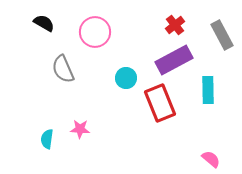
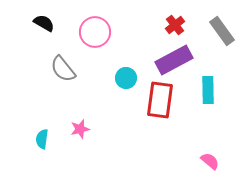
gray rectangle: moved 4 px up; rotated 8 degrees counterclockwise
gray semicircle: rotated 16 degrees counterclockwise
red rectangle: moved 3 px up; rotated 30 degrees clockwise
pink star: rotated 18 degrees counterclockwise
cyan semicircle: moved 5 px left
pink semicircle: moved 1 px left, 2 px down
